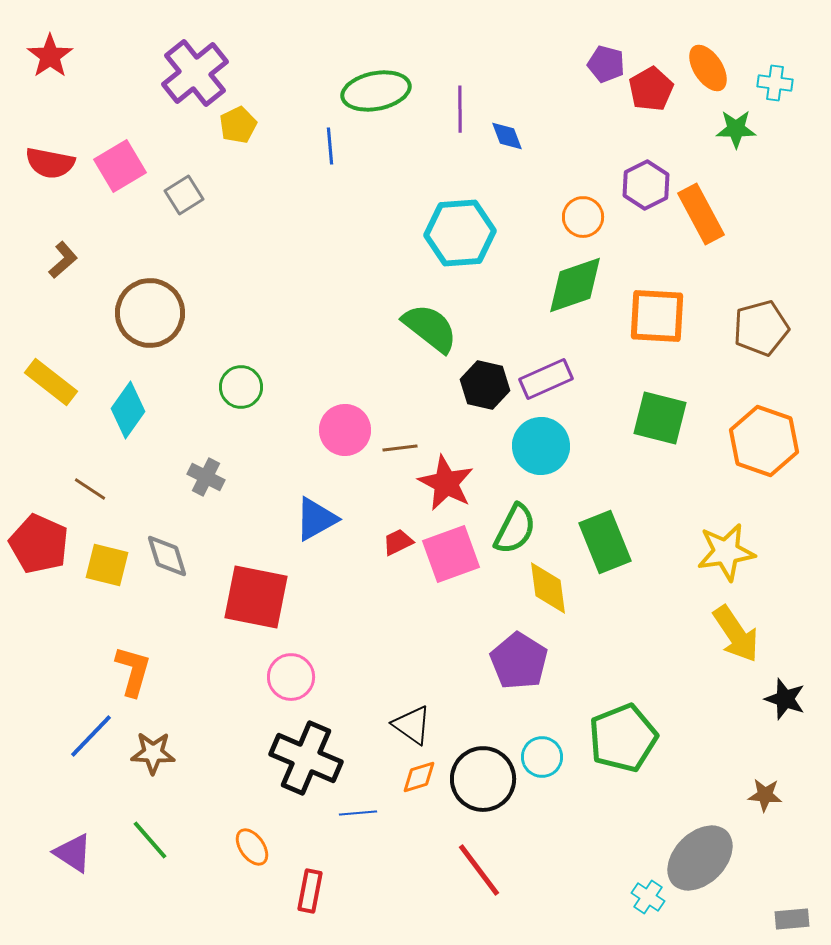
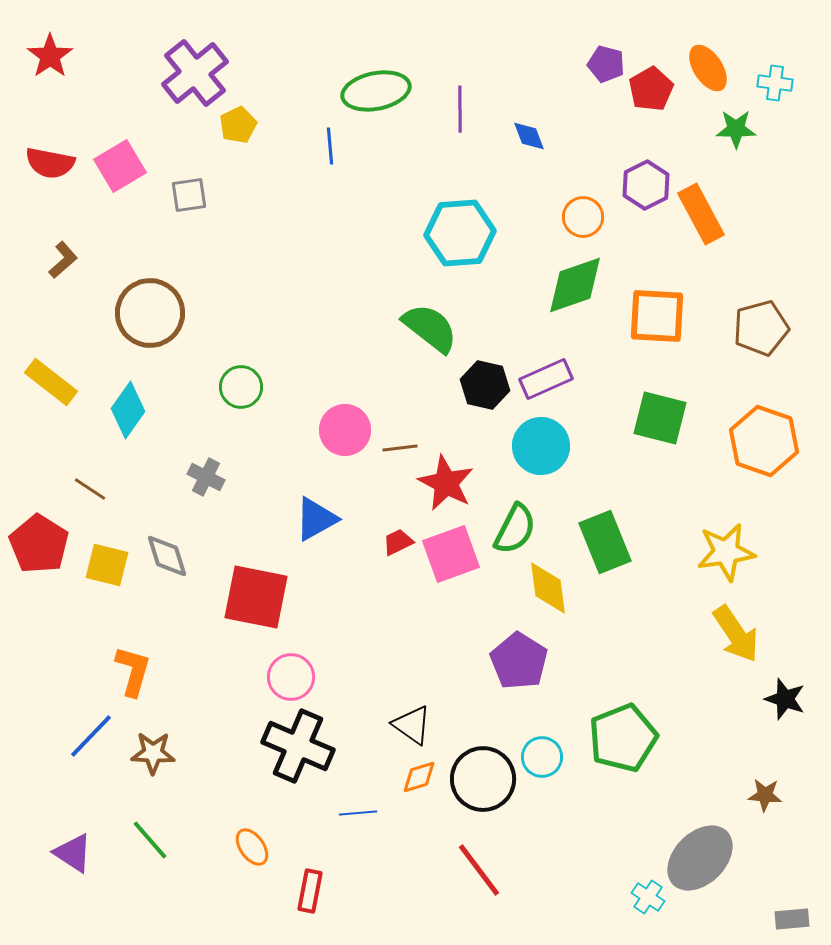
blue diamond at (507, 136): moved 22 px right
gray square at (184, 195): moved 5 px right; rotated 24 degrees clockwise
red pentagon at (39, 544): rotated 8 degrees clockwise
black cross at (306, 758): moved 8 px left, 12 px up
